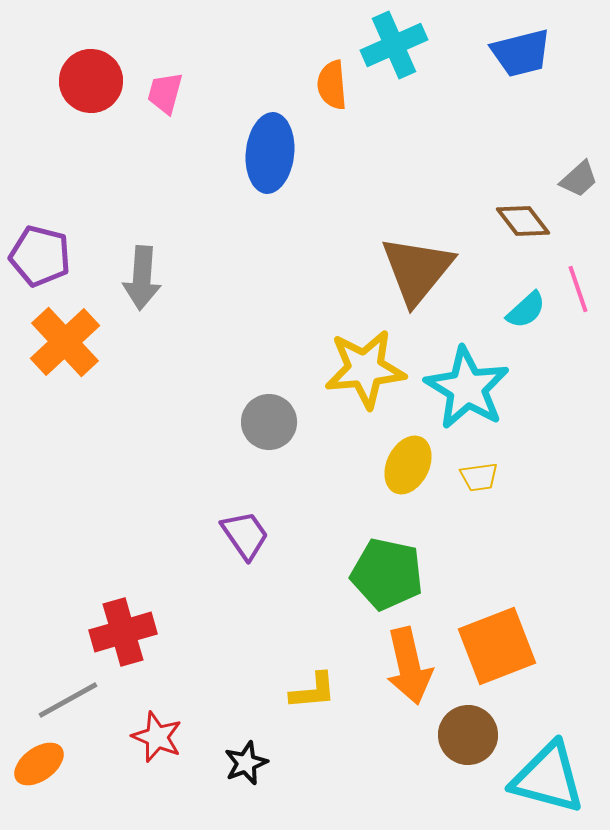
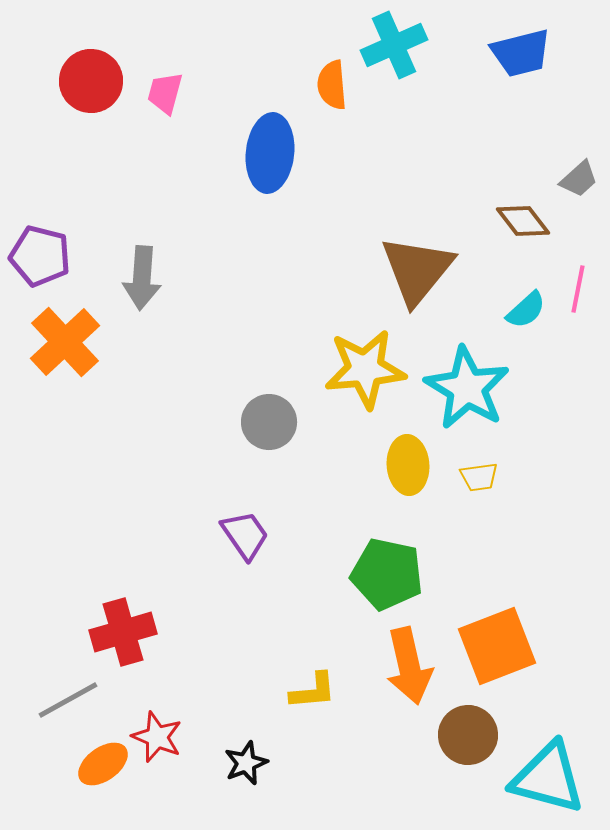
pink line: rotated 30 degrees clockwise
yellow ellipse: rotated 30 degrees counterclockwise
orange ellipse: moved 64 px right
